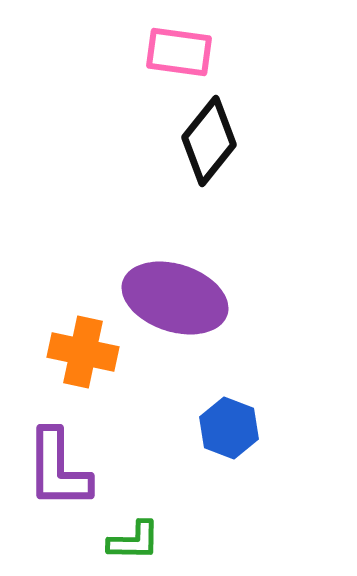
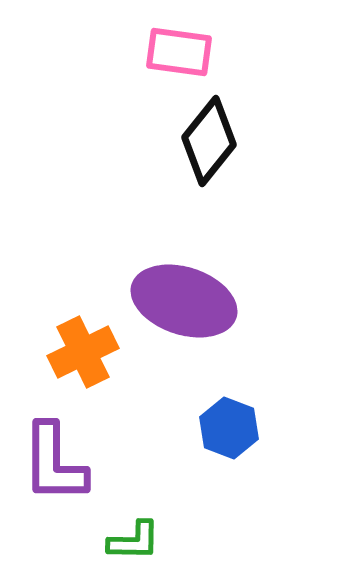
purple ellipse: moved 9 px right, 3 px down
orange cross: rotated 38 degrees counterclockwise
purple L-shape: moved 4 px left, 6 px up
